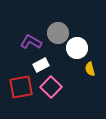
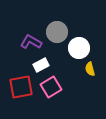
gray circle: moved 1 px left, 1 px up
white circle: moved 2 px right
pink square: rotated 15 degrees clockwise
